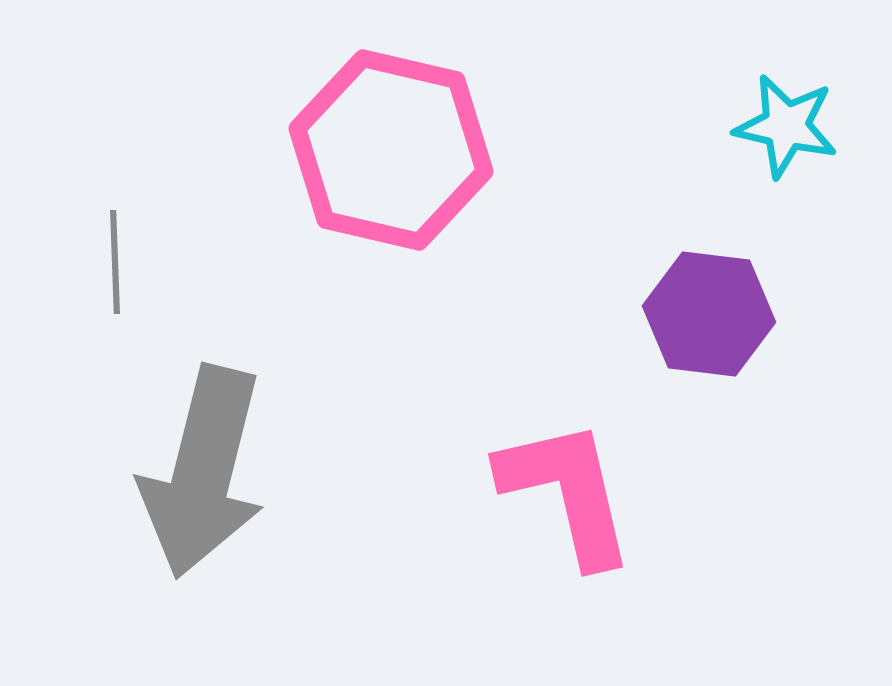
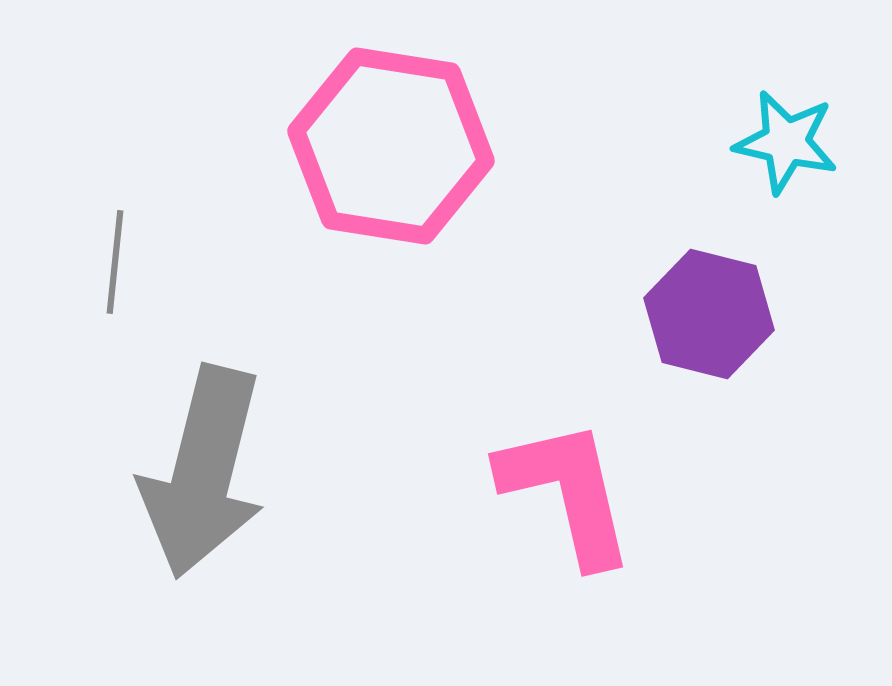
cyan star: moved 16 px down
pink hexagon: moved 4 px up; rotated 4 degrees counterclockwise
gray line: rotated 8 degrees clockwise
purple hexagon: rotated 7 degrees clockwise
